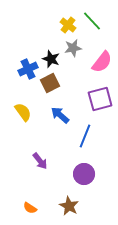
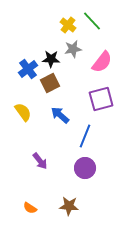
gray star: moved 1 px down
black star: rotated 18 degrees counterclockwise
blue cross: rotated 12 degrees counterclockwise
purple square: moved 1 px right
purple circle: moved 1 px right, 6 px up
brown star: rotated 24 degrees counterclockwise
